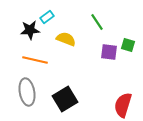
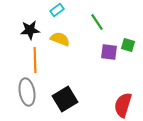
cyan rectangle: moved 10 px right, 7 px up
yellow semicircle: moved 6 px left
orange line: rotated 75 degrees clockwise
